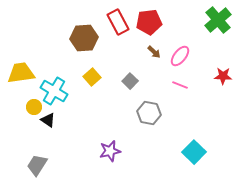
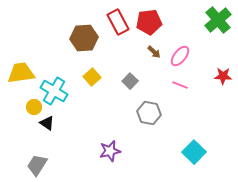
black triangle: moved 1 px left, 3 px down
